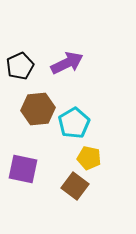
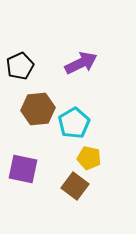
purple arrow: moved 14 px right
